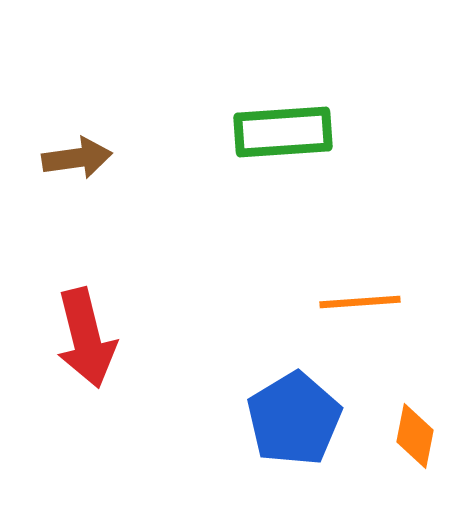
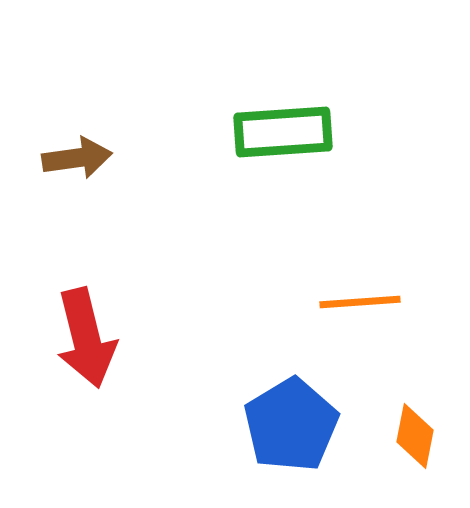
blue pentagon: moved 3 px left, 6 px down
